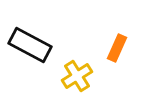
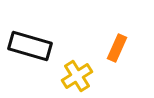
black rectangle: moved 1 px down; rotated 12 degrees counterclockwise
